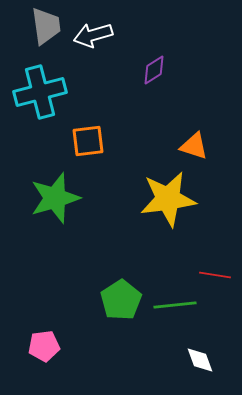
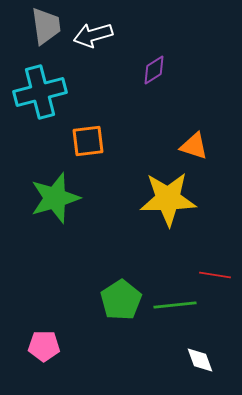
yellow star: rotated 6 degrees clockwise
pink pentagon: rotated 8 degrees clockwise
